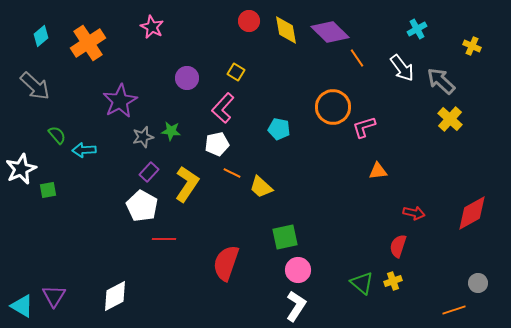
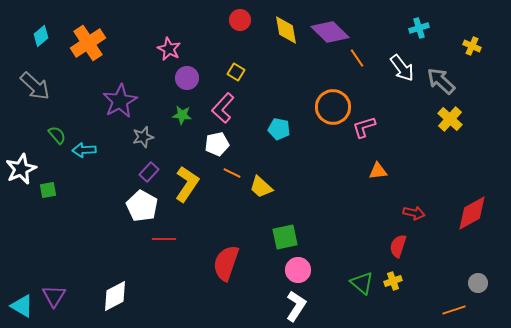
red circle at (249, 21): moved 9 px left, 1 px up
pink star at (152, 27): moved 17 px right, 22 px down
cyan cross at (417, 29): moved 2 px right, 1 px up; rotated 12 degrees clockwise
green star at (171, 131): moved 11 px right, 16 px up
